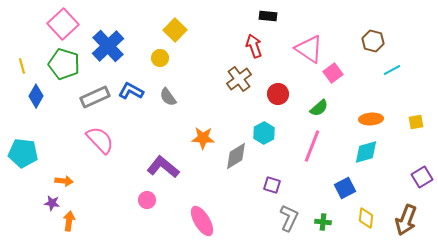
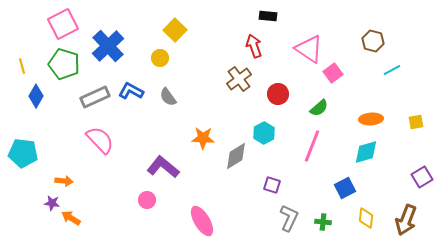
pink square at (63, 24): rotated 16 degrees clockwise
orange arrow at (69, 221): moved 2 px right, 3 px up; rotated 66 degrees counterclockwise
